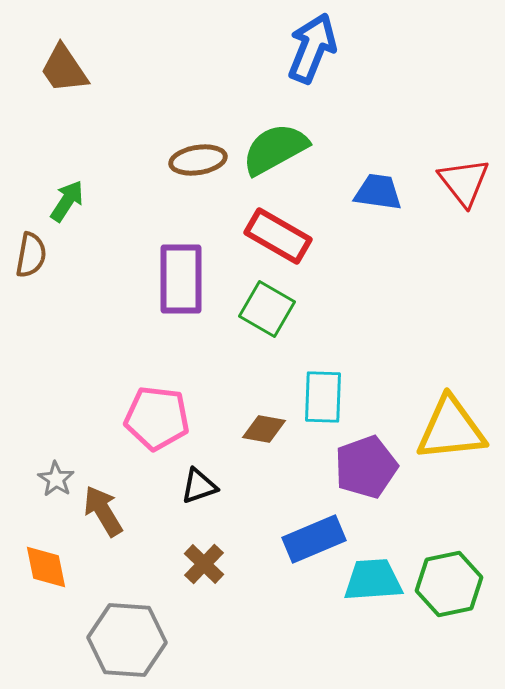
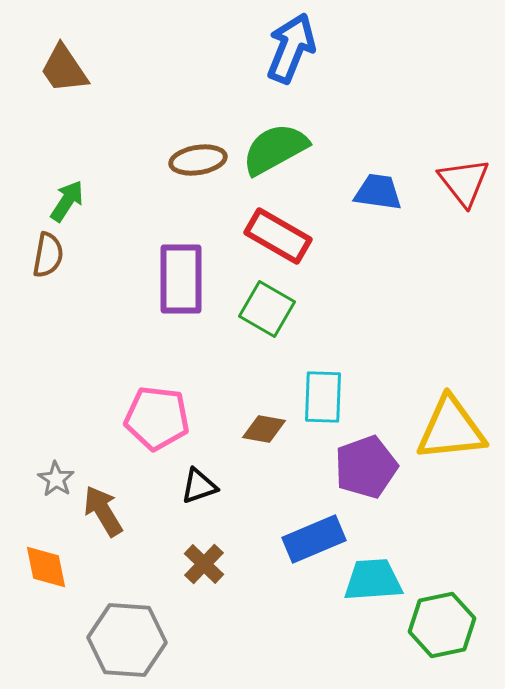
blue arrow: moved 21 px left
brown semicircle: moved 17 px right
green hexagon: moved 7 px left, 41 px down
